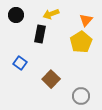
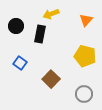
black circle: moved 11 px down
yellow pentagon: moved 4 px right, 14 px down; rotated 25 degrees counterclockwise
gray circle: moved 3 px right, 2 px up
